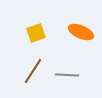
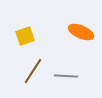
yellow square: moved 11 px left, 3 px down
gray line: moved 1 px left, 1 px down
